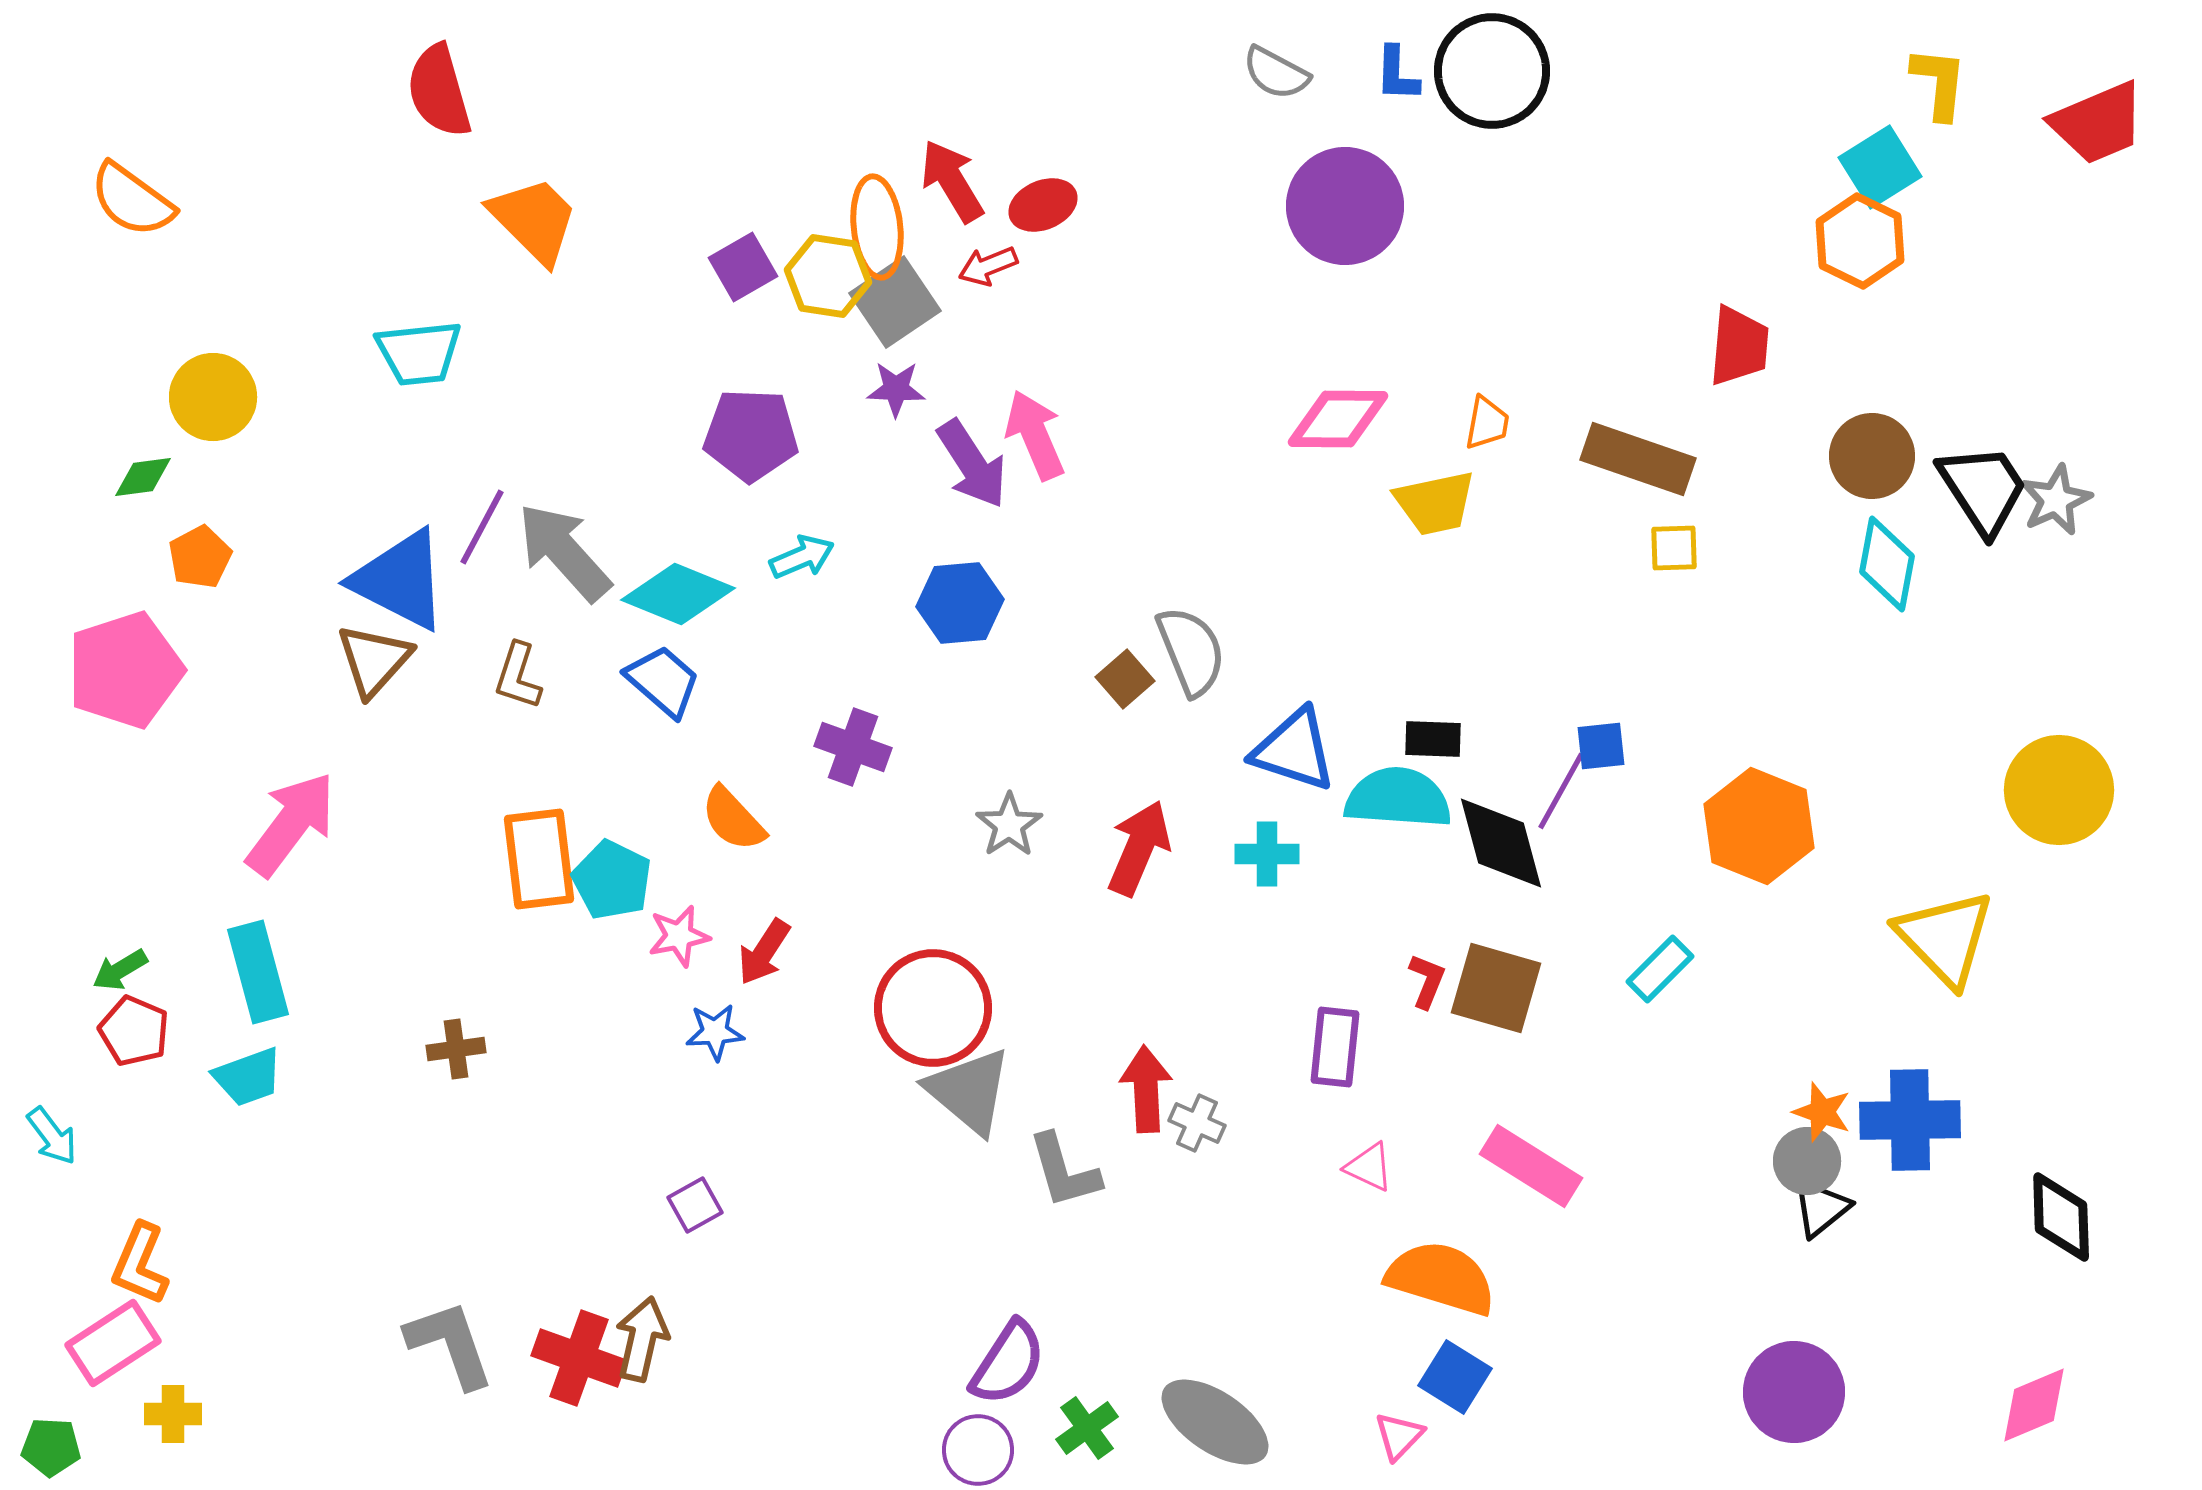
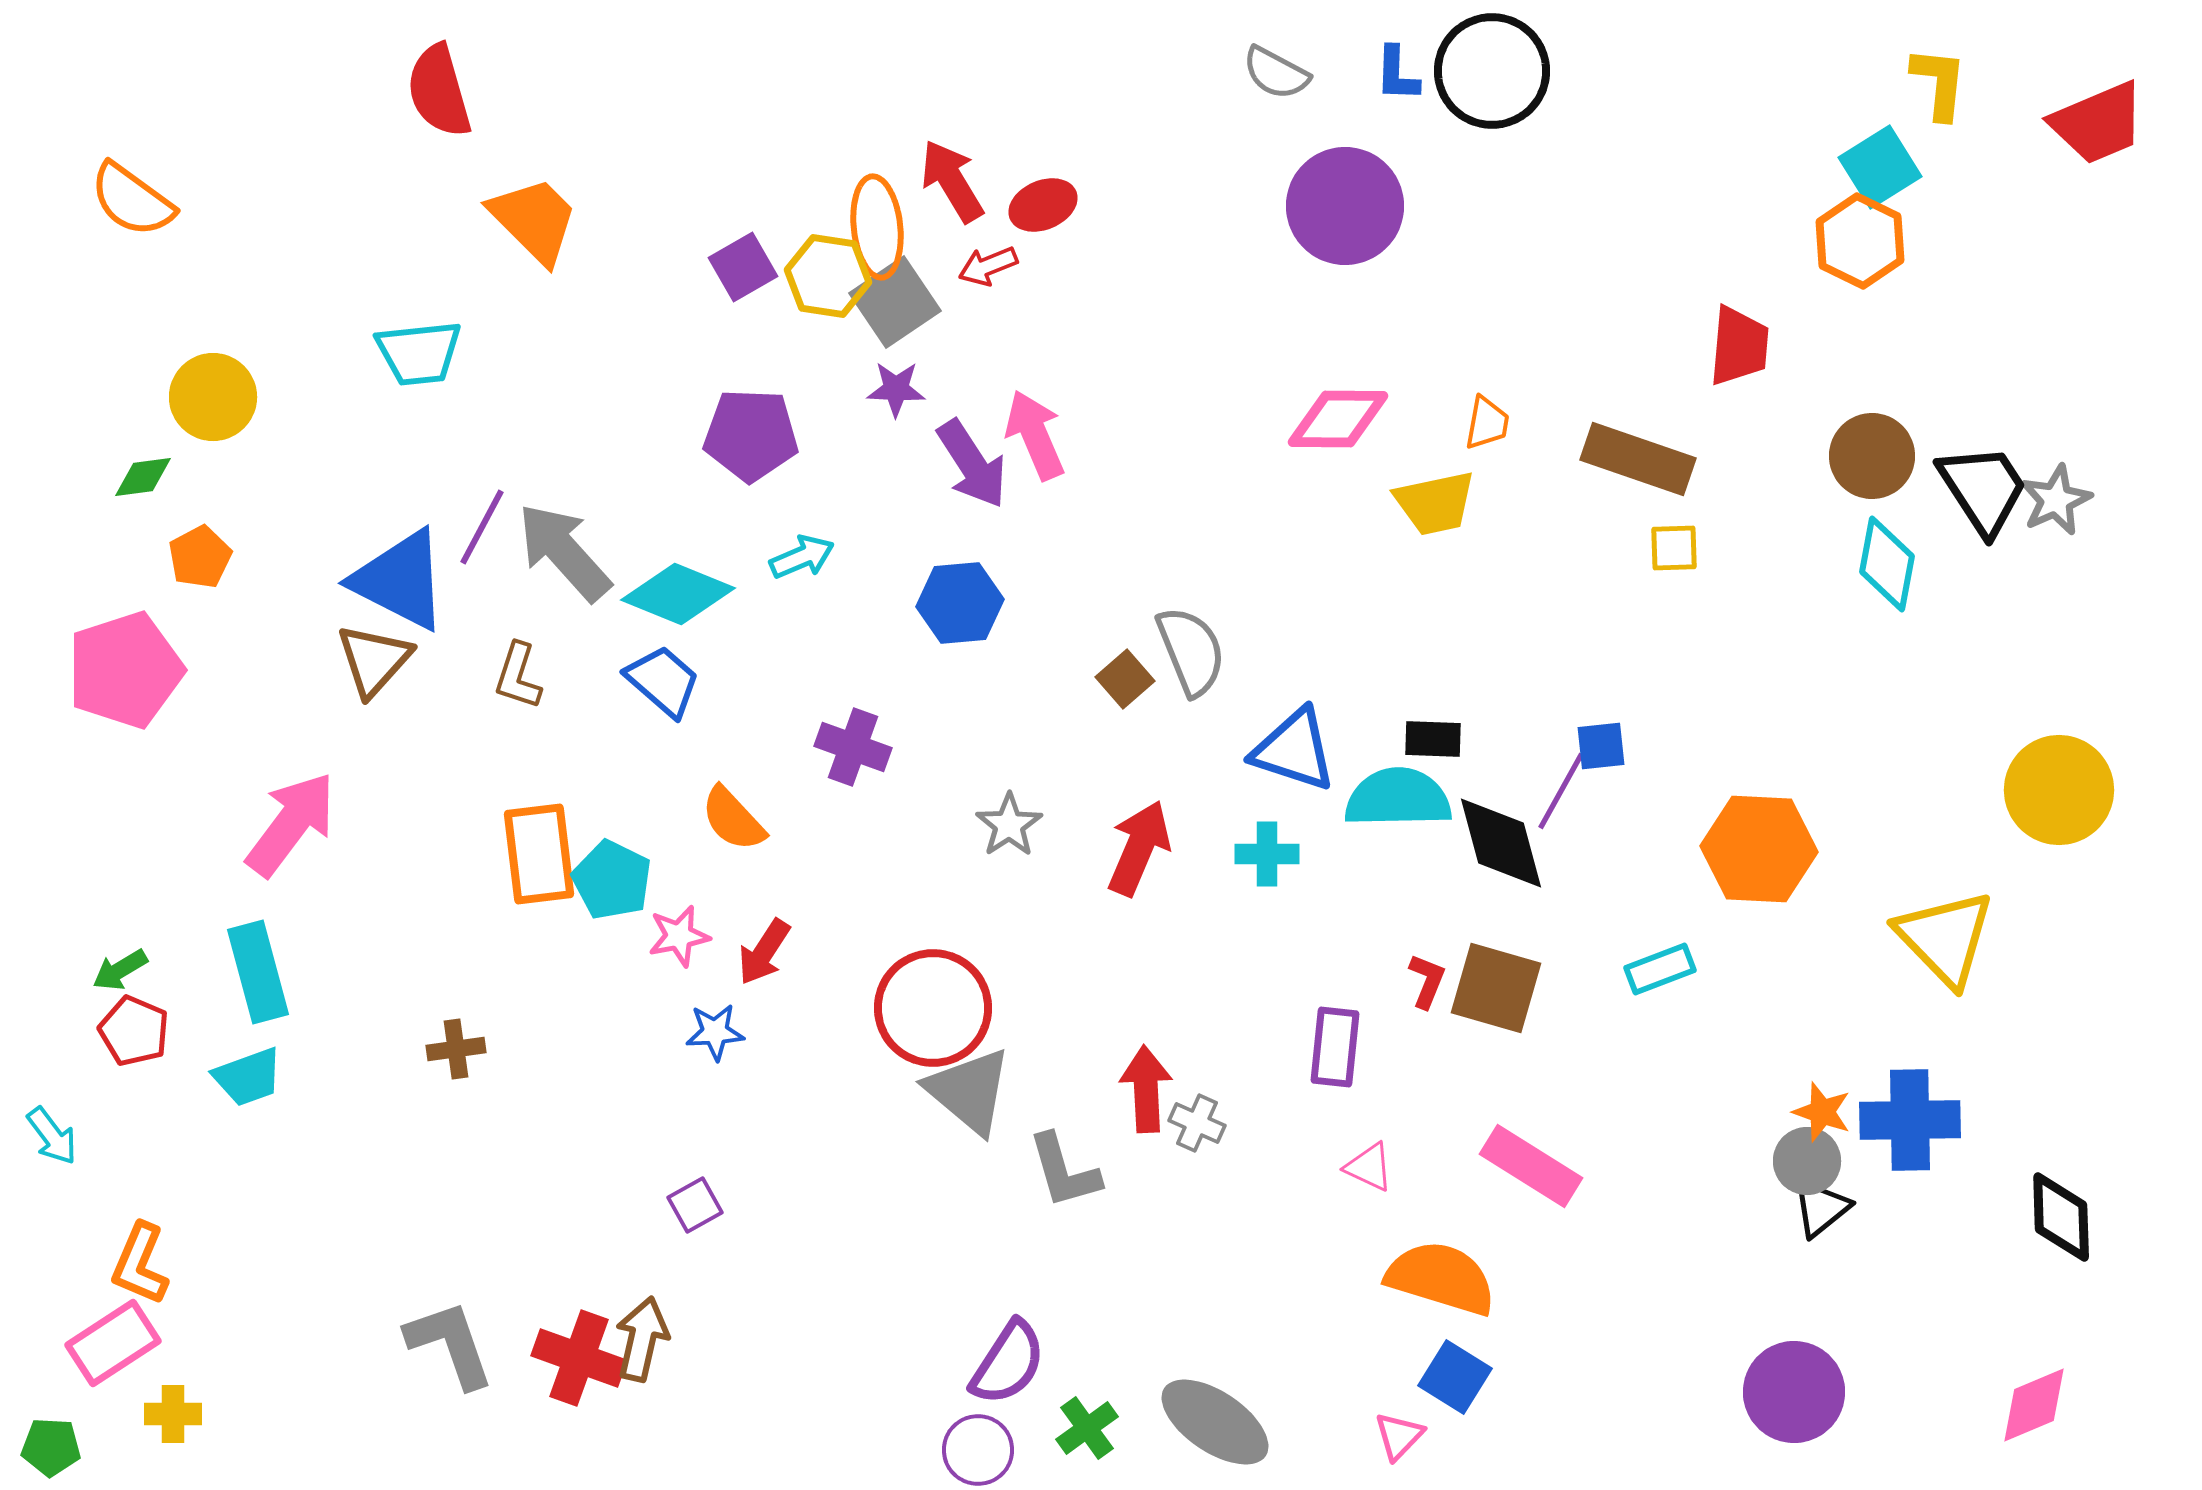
cyan semicircle at (1398, 798): rotated 5 degrees counterclockwise
orange hexagon at (1759, 826): moved 23 px down; rotated 19 degrees counterclockwise
orange rectangle at (539, 859): moved 5 px up
cyan rectangle at (1660, 969): rotated 24 degrees clockwise
